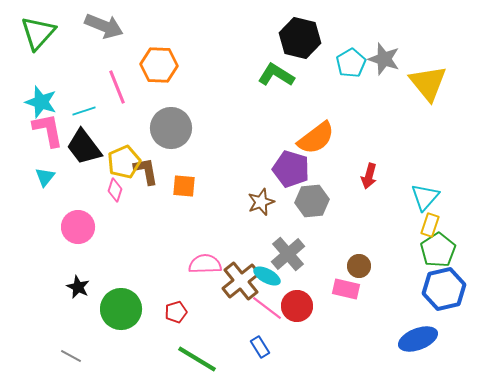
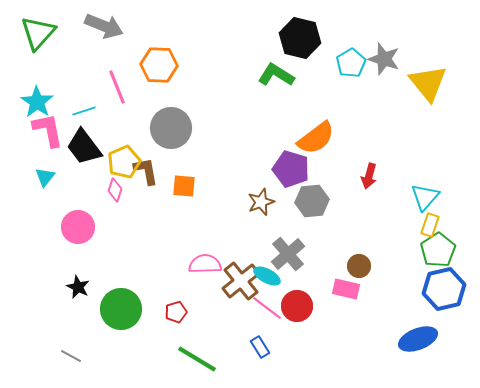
cyan star at (41, 102): moved 4 px left; rotated 16 degrees clockwise
